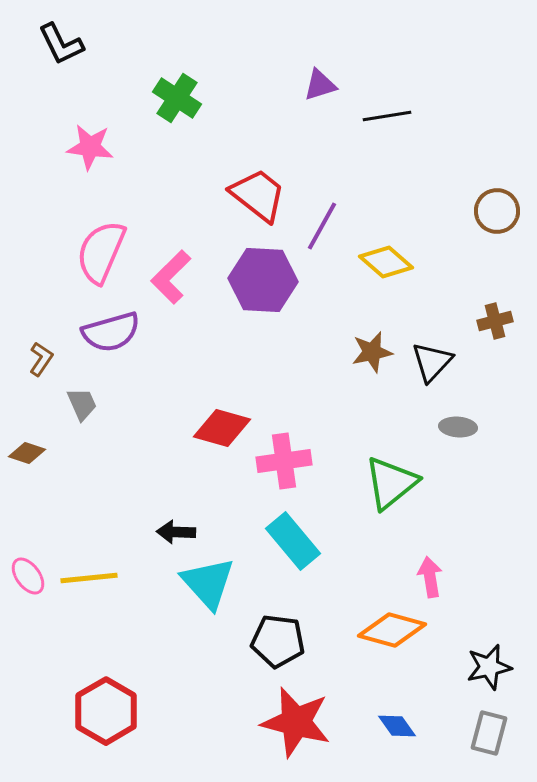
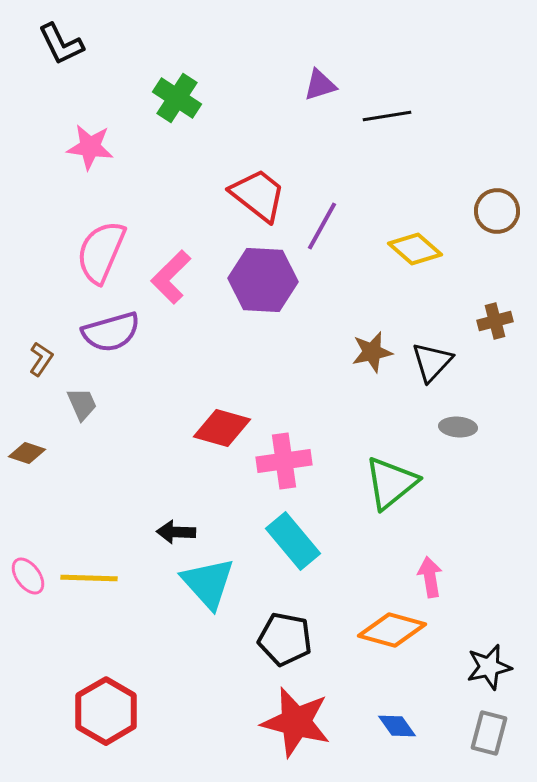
yellow diamond: moved 29 px right, 13 px up
yellow line: rotated 8 degrees clockwise
black pentagon: moved 7 px right, 2 px up; rotated 4 degrees clockwise
